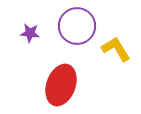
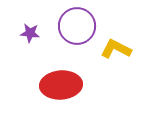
yellow L-shape: rotated 32 degrees counterclockwise
red ellipse: rotated 66 degrees clockwise
